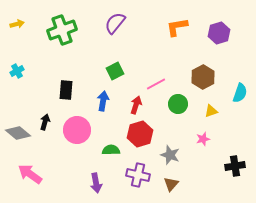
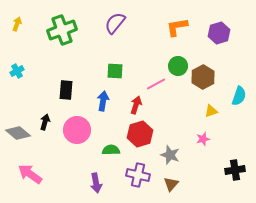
yellow arrow: rotated 56 degrees counterclockwise
green square: rotated 30 degrees clockwise
cyan semicircle: moved 1 px left, 3 px down
green circle: moved 38 px up
black cross: moved 4 px down
